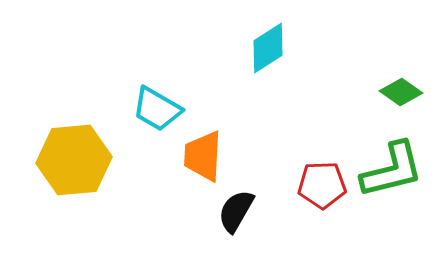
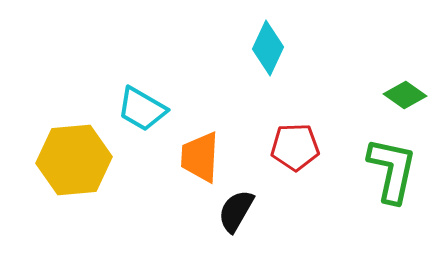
cyan diamond: rotated 32 degrees counterclockwise
green diamond: moved 4 px right, 3 px down
cyan trapezoid: moved 15 px left
orange trapezoid: moved 3 px left, 1 px down
green L-shape: rotated 64 degrees counterclockwise
red pentagon: moved 27 px left, 38 px up
